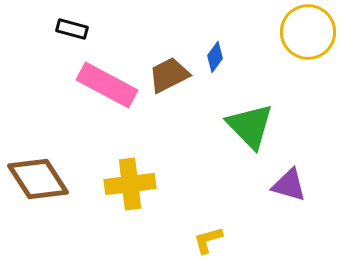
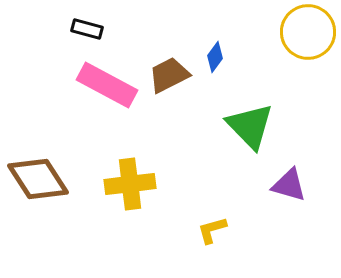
black rectangle: moved 15 px right
yellow L-shape: moved 4 px right, 10 px up
